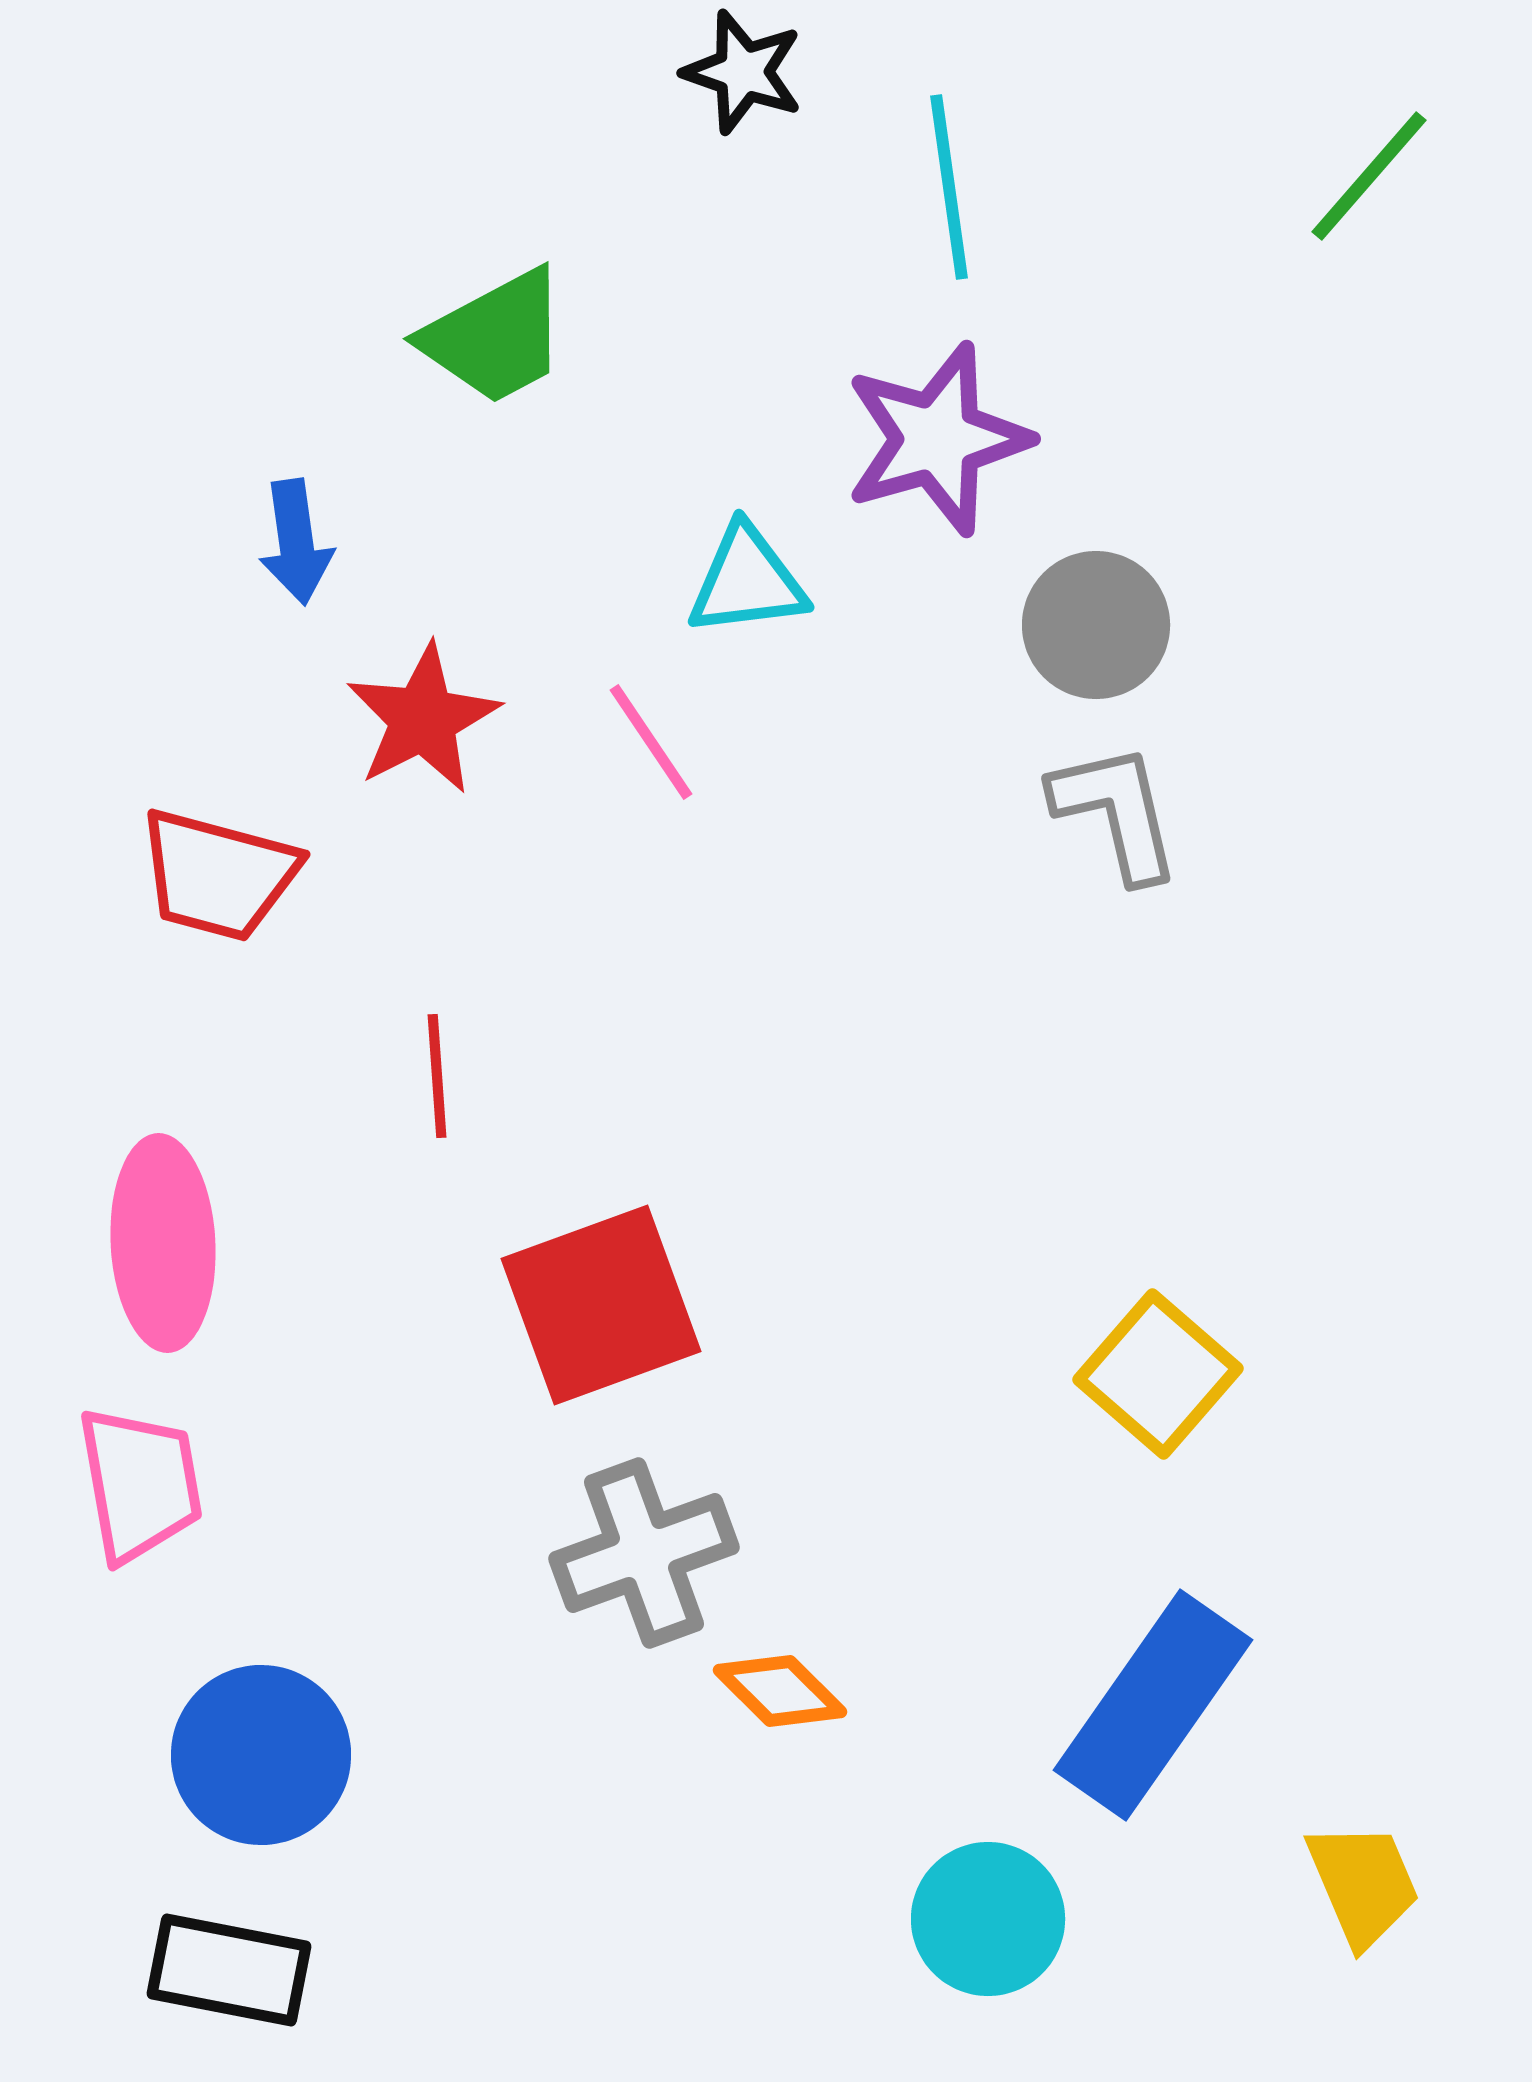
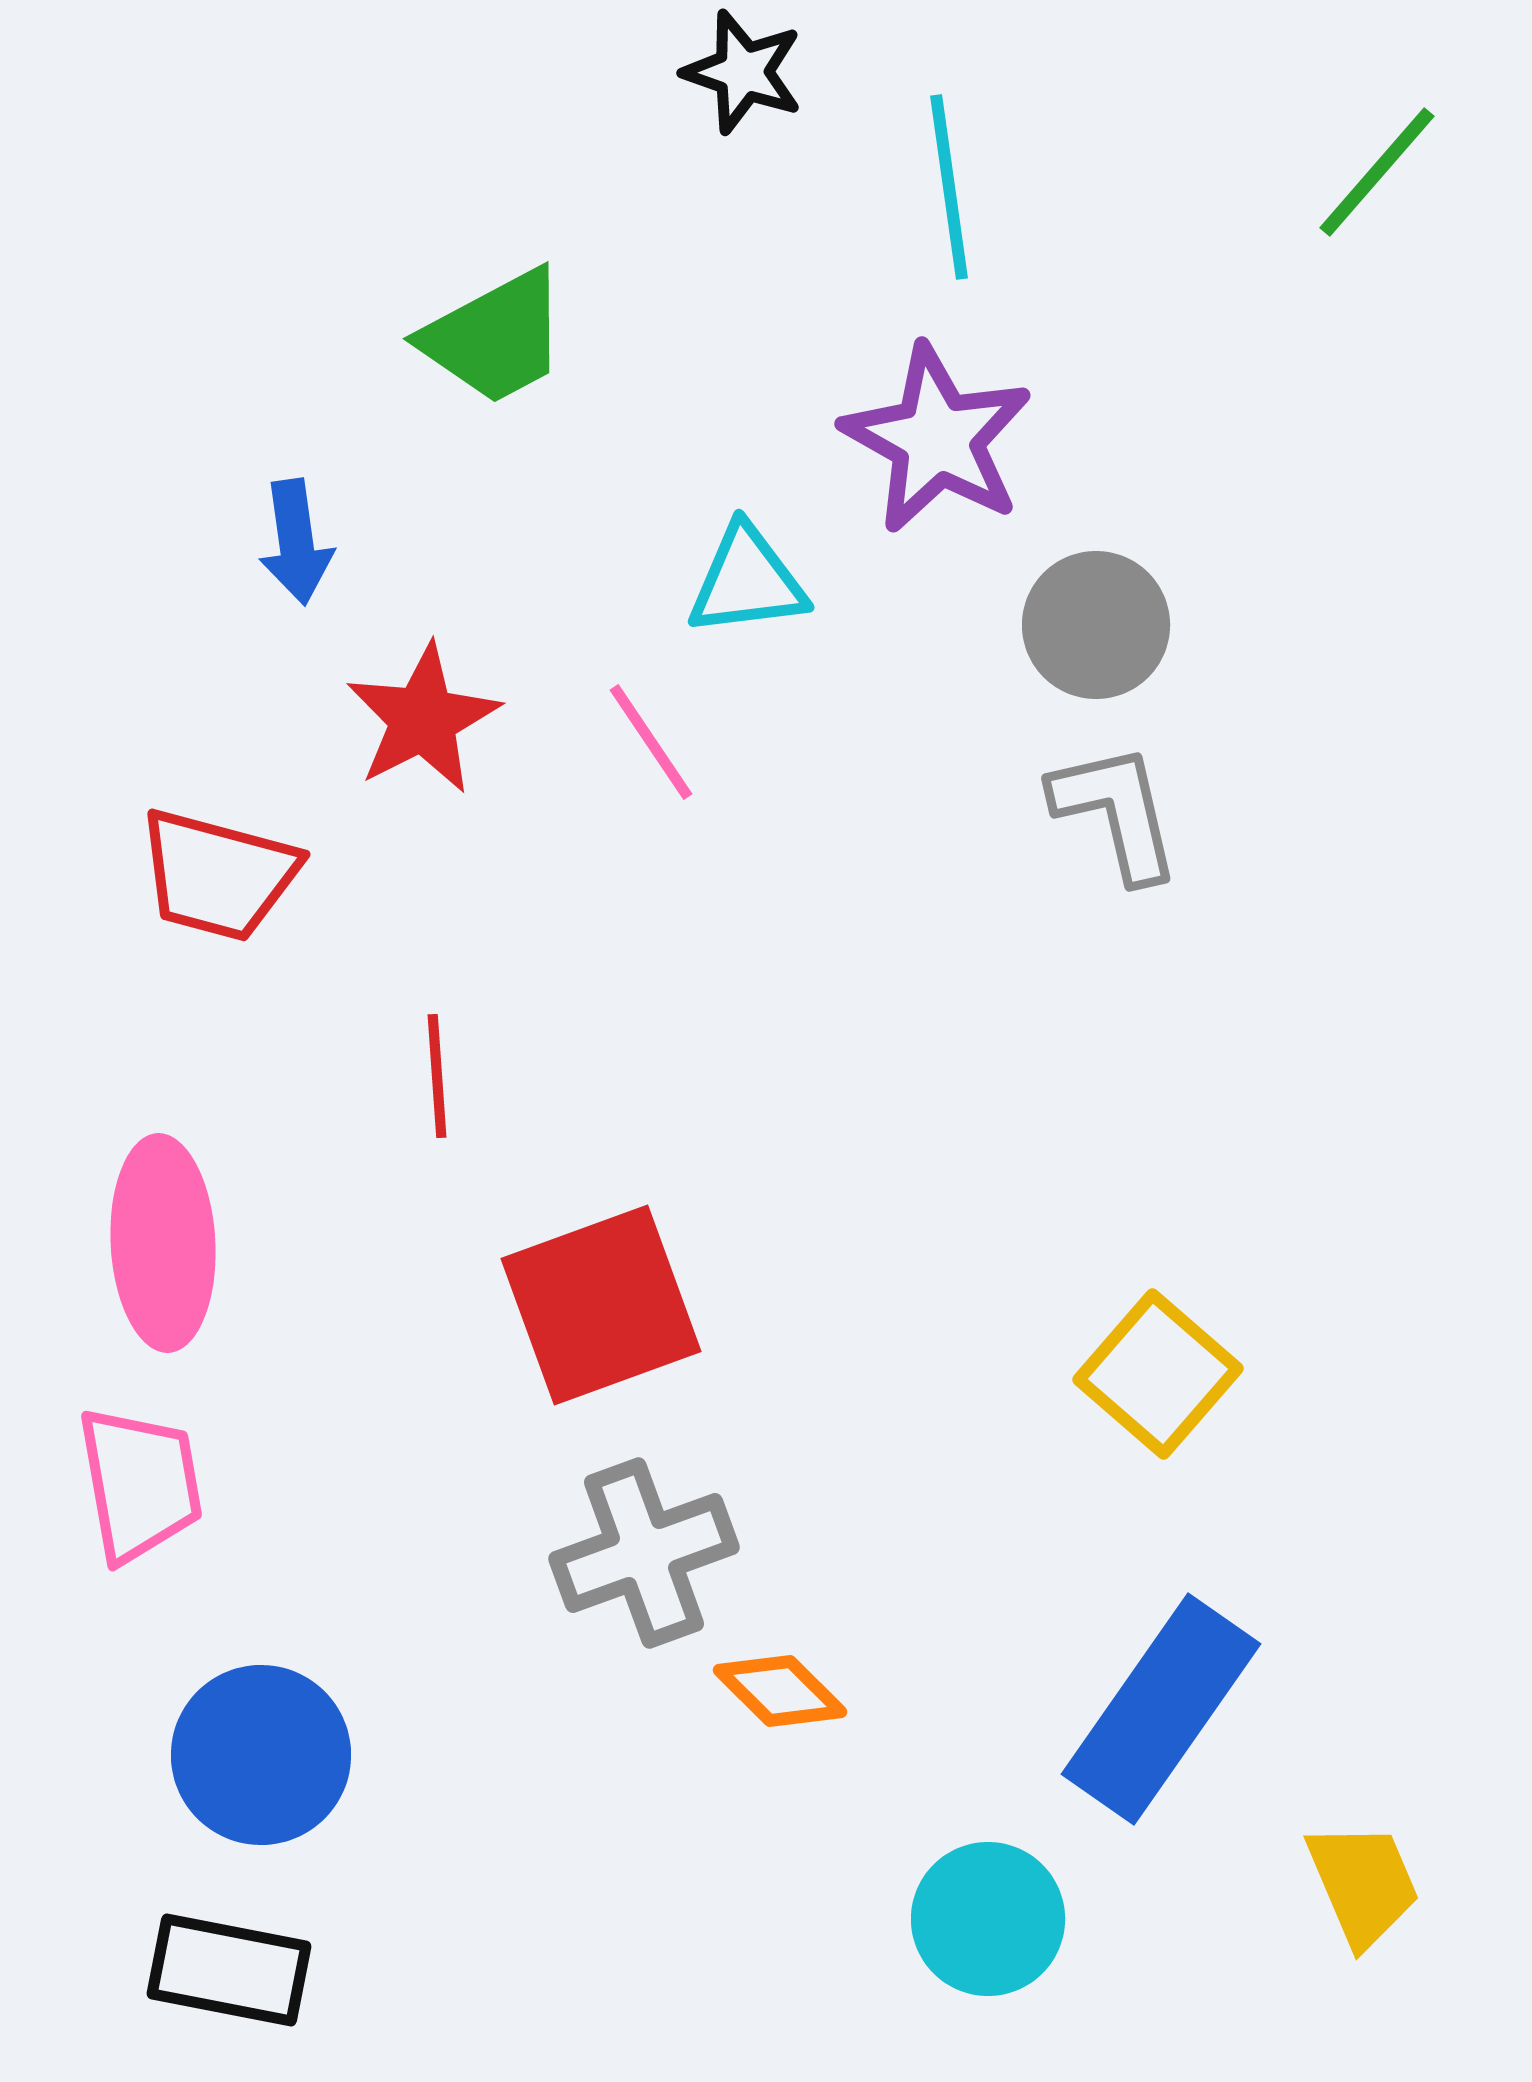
green line: moved 8 px right, 4 px up
purple star: rotated 27 degrees counterclockwise
blue rectangle: moved 8 px right, 4 px down
